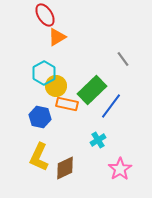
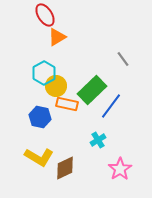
yellow L-shape: rotated 84 degrees counterclockwise
